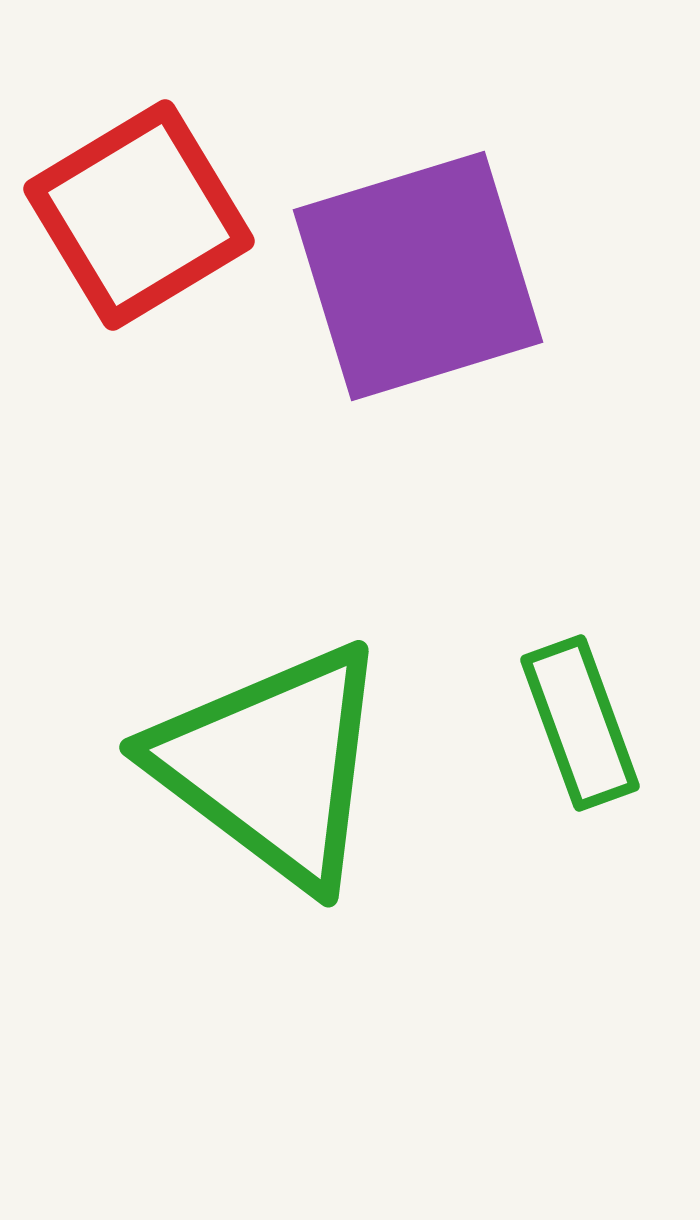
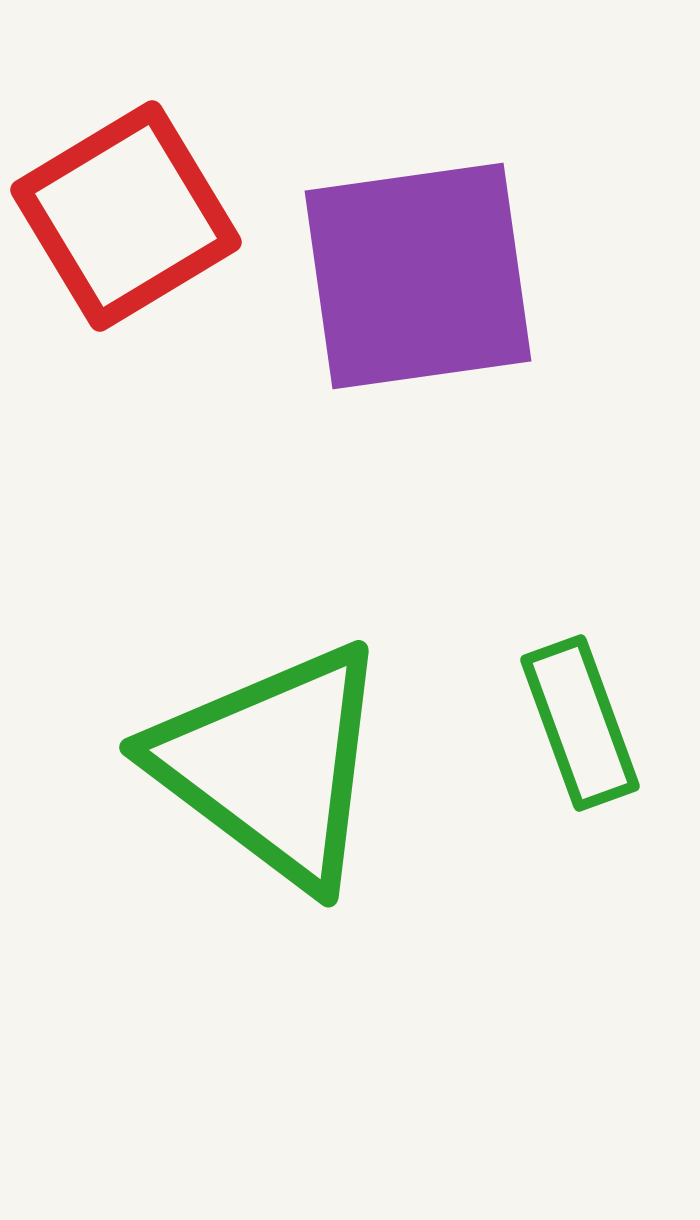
red square: moved 13 px left, 1 px down
purple square: rotated 9 degrees clockwise
